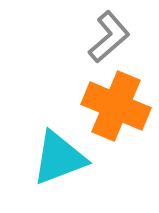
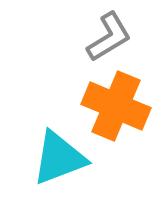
gray L-shape: rotated 10 degrees clockwise
